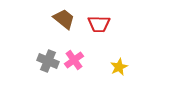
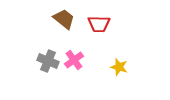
yellow star: rotated 30 degrees counterclockwise
